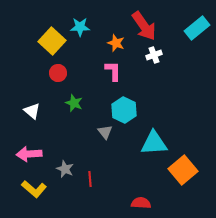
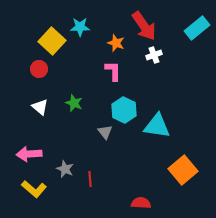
red circle: moved 19 px left, 4 px up
white triangle: moved 8 px right, 4 px up
cyan triangle: moved 3 px right, 17 px up; rotated 12 degrees clockwise
